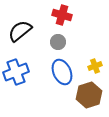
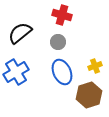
black semicircle: moved 2 px down
blue cross: rotated 10 degrees counterclockwise
